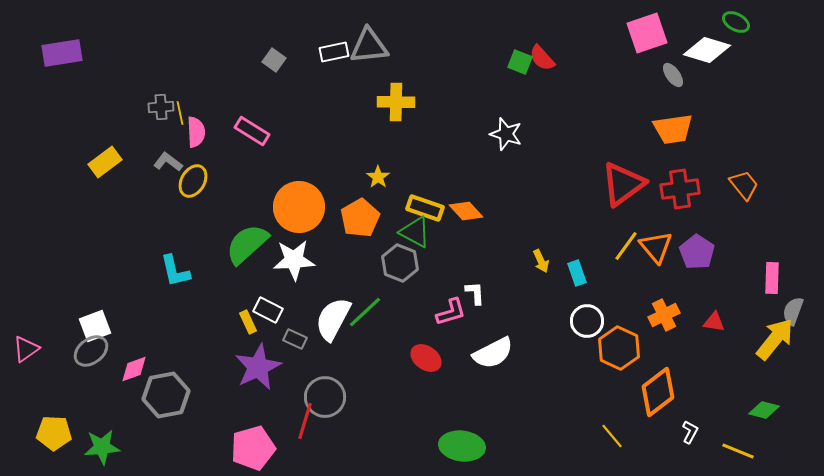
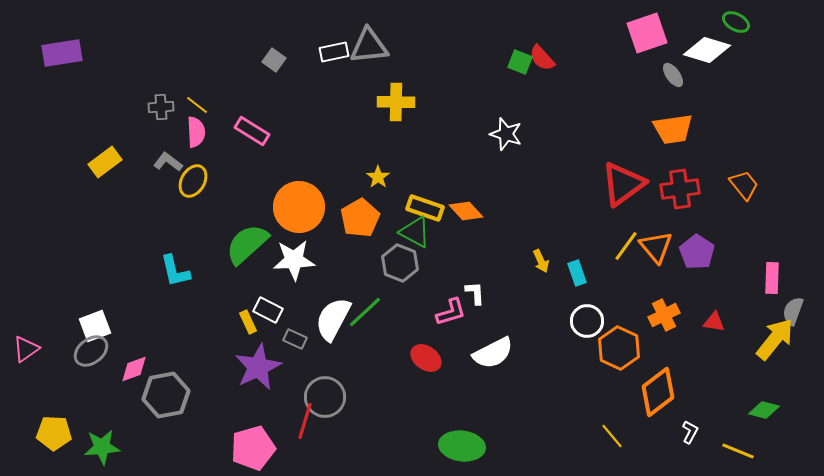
yellow line at (180, 113): moved 17 px right, 8 px up; rotated 40 degrees counterclockwise
